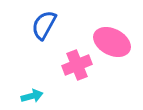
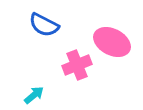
blue semicircle: rotated 92 degrees counterclockwise
cyan arrow: moved 2 px right, 1 px up; rotated 25 degrees counterclockwise
